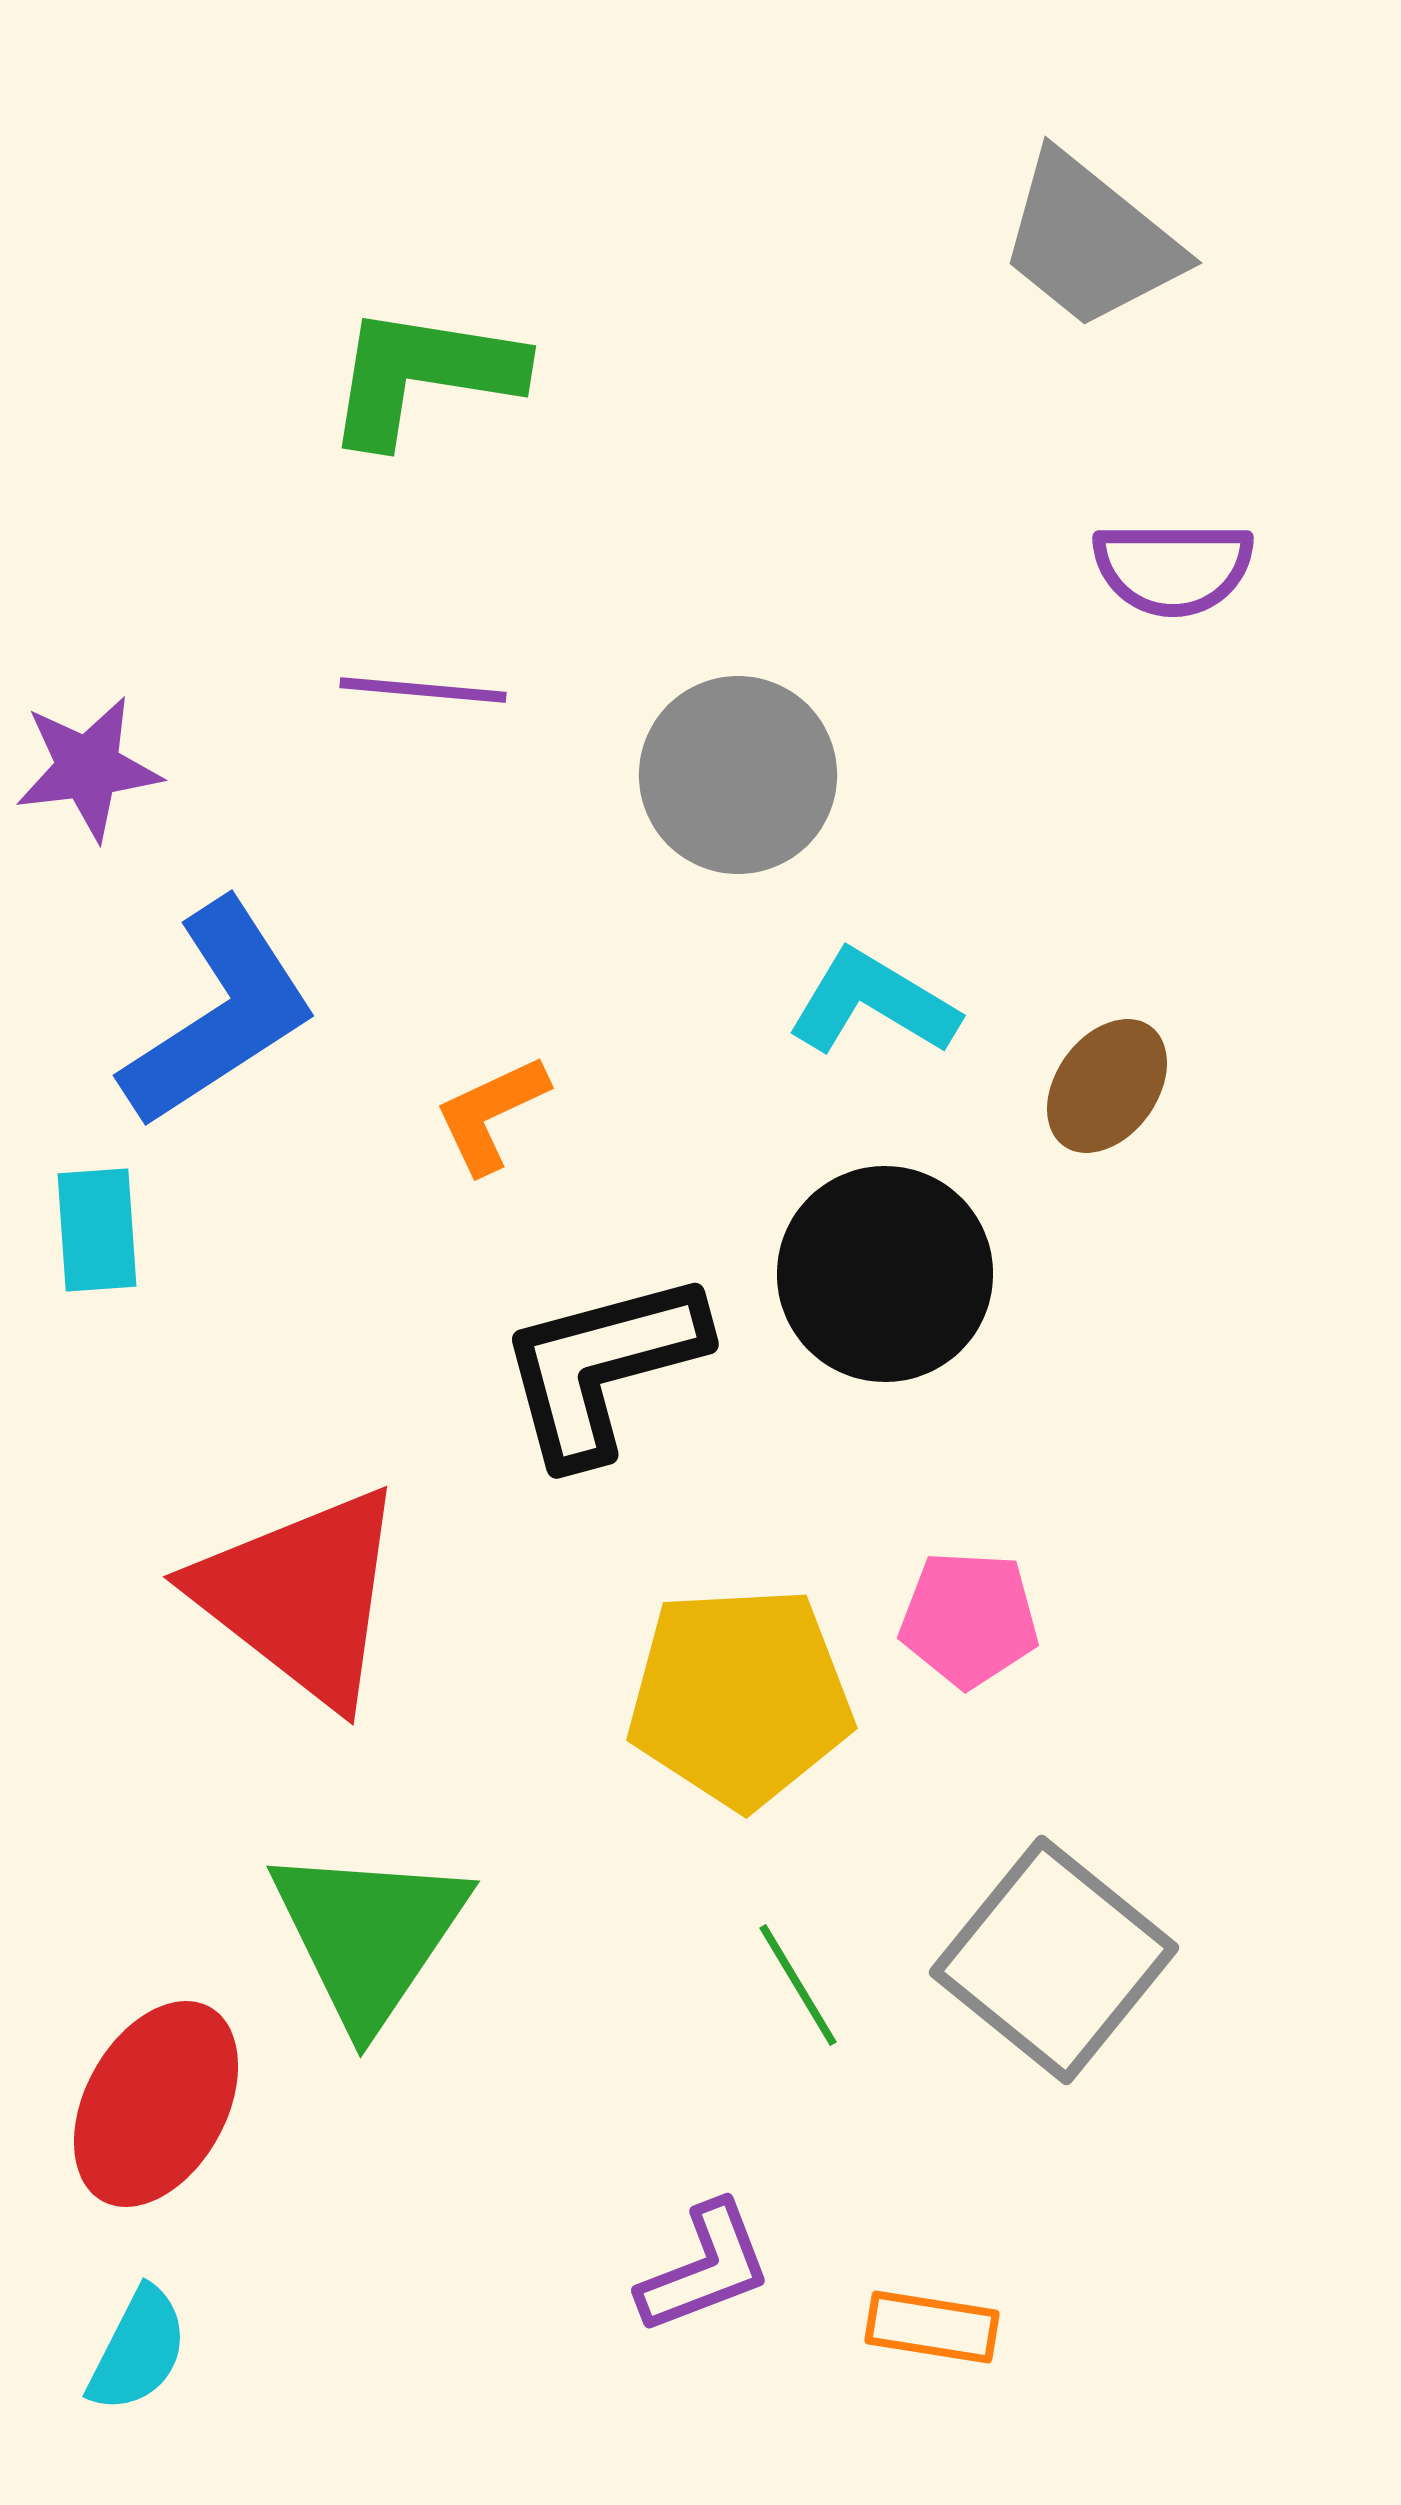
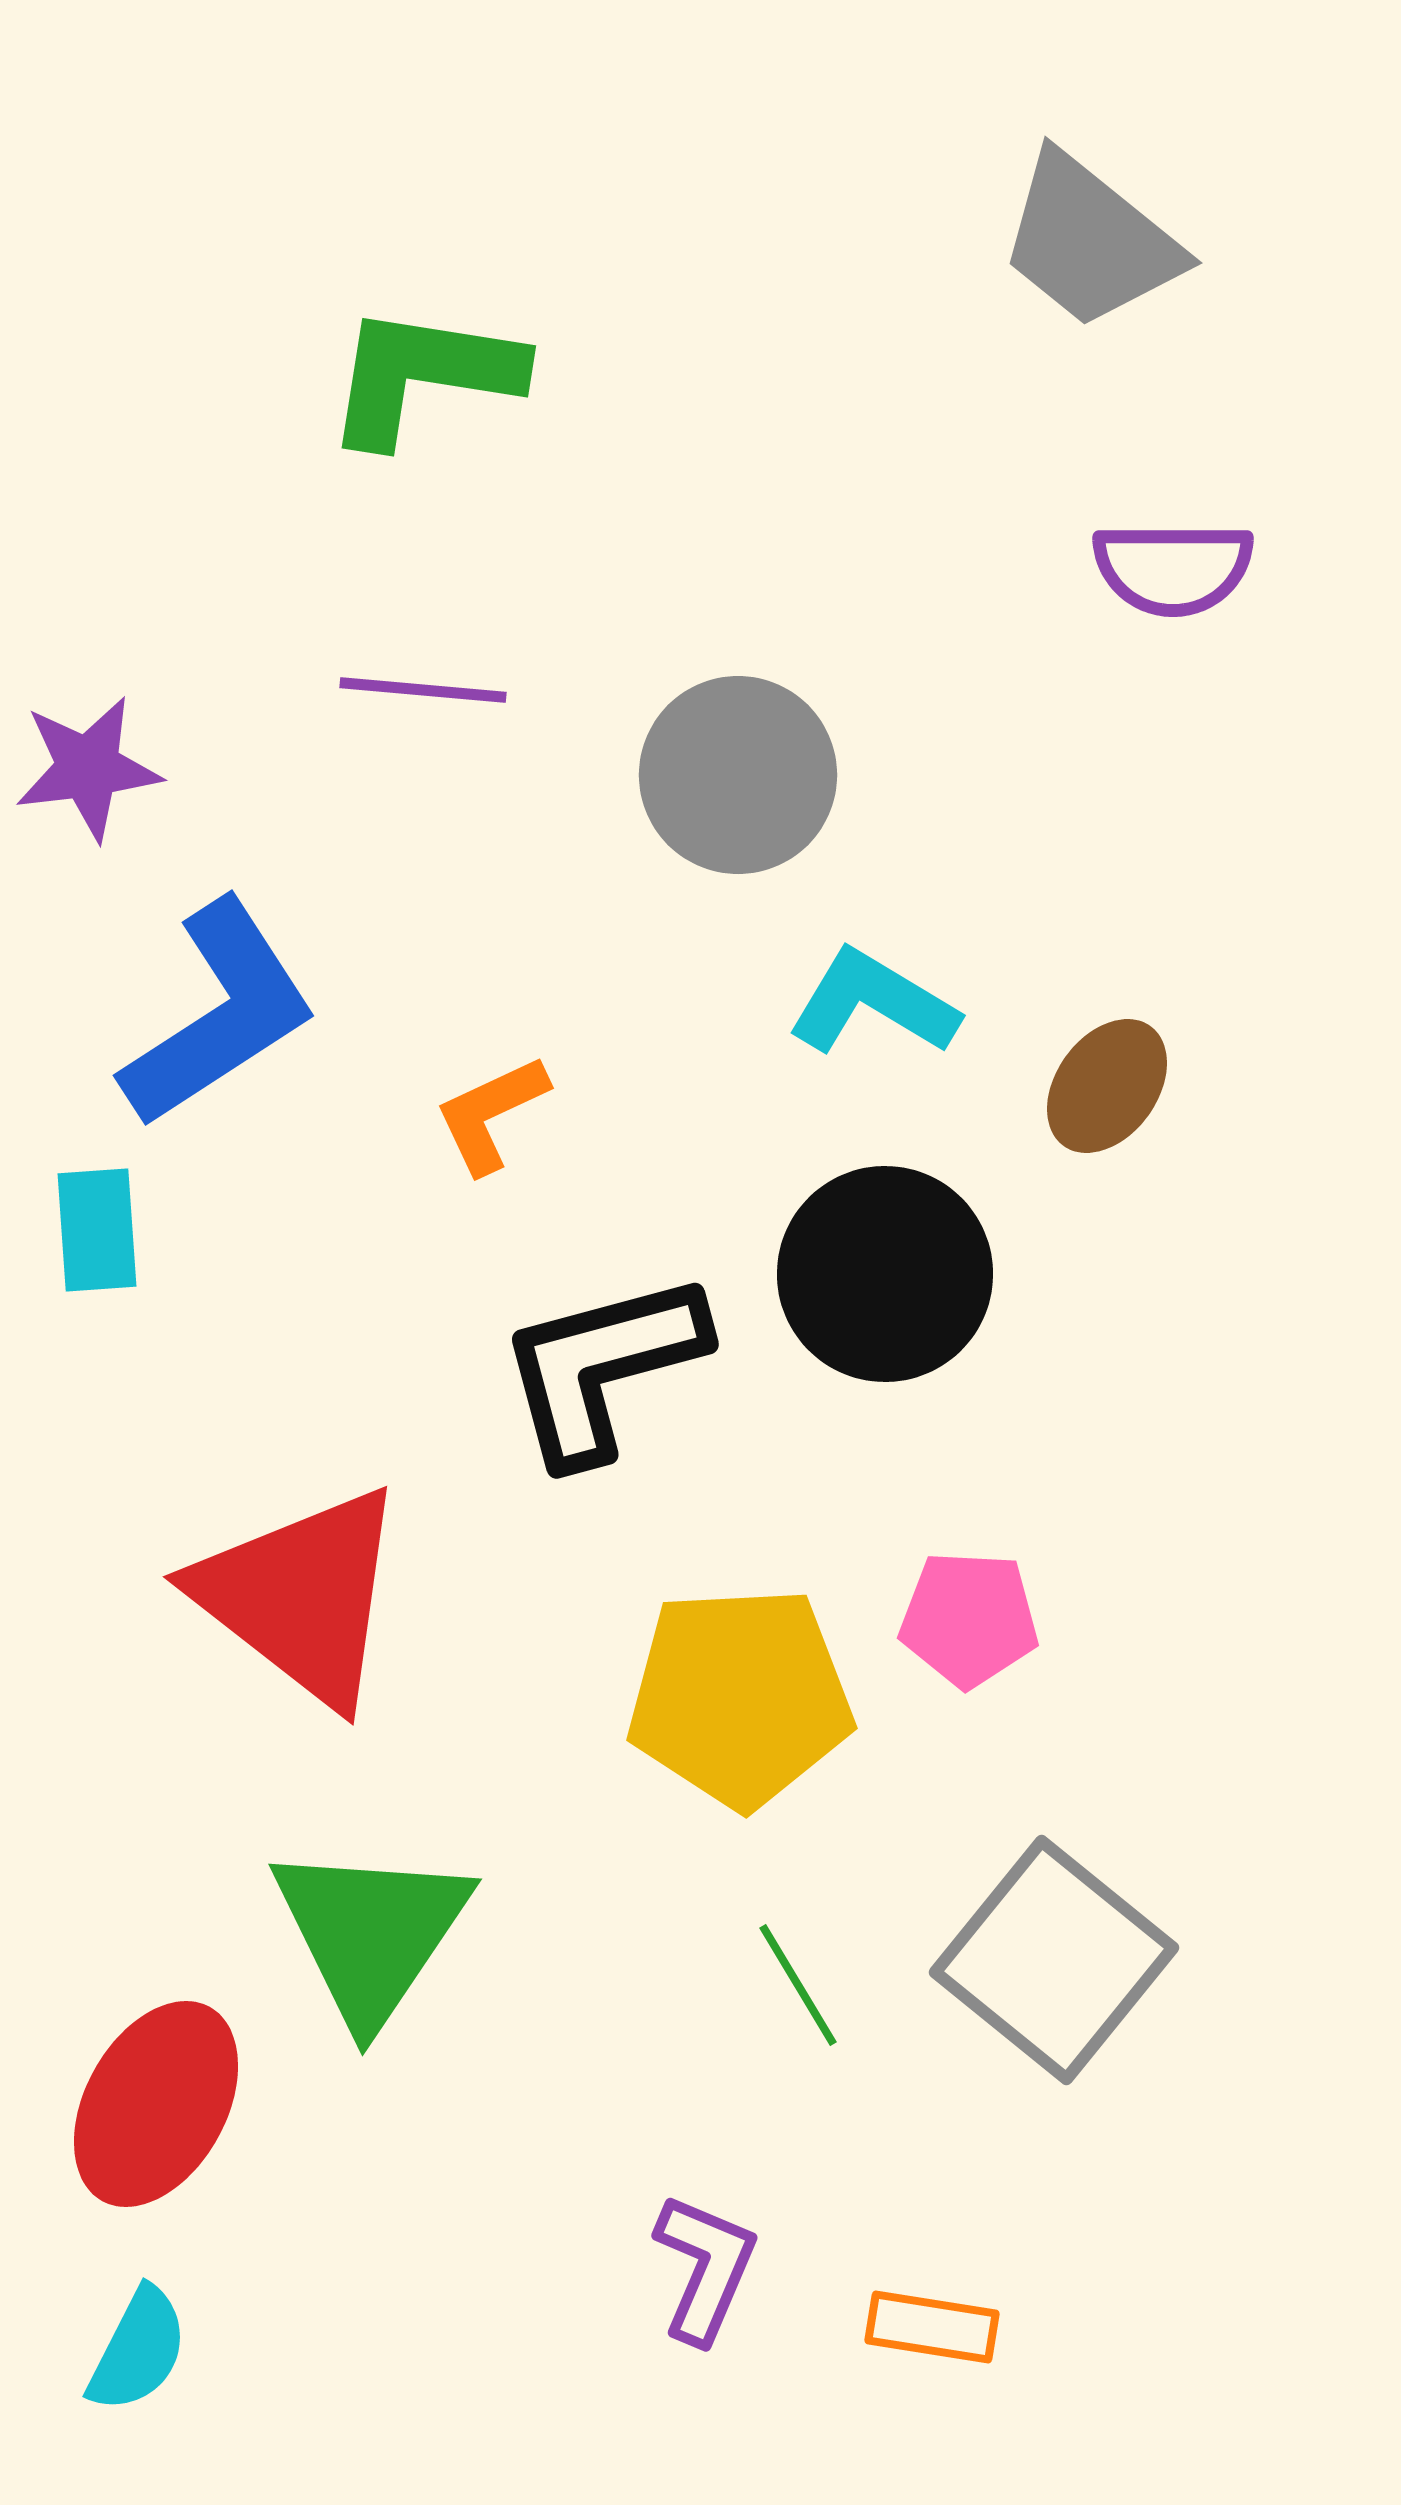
green triangle: moved 2 px right, 2 px up
purple L-shape: rotated 46 degrees counterclockwise
